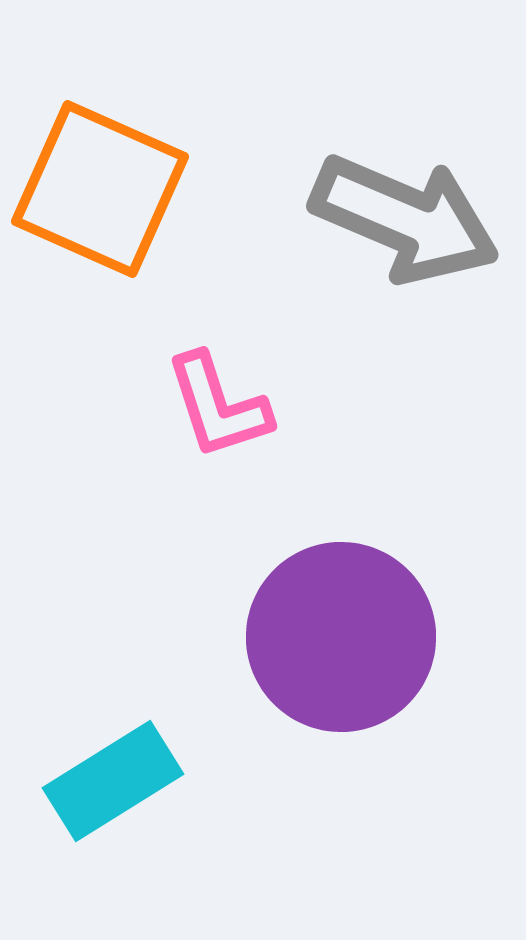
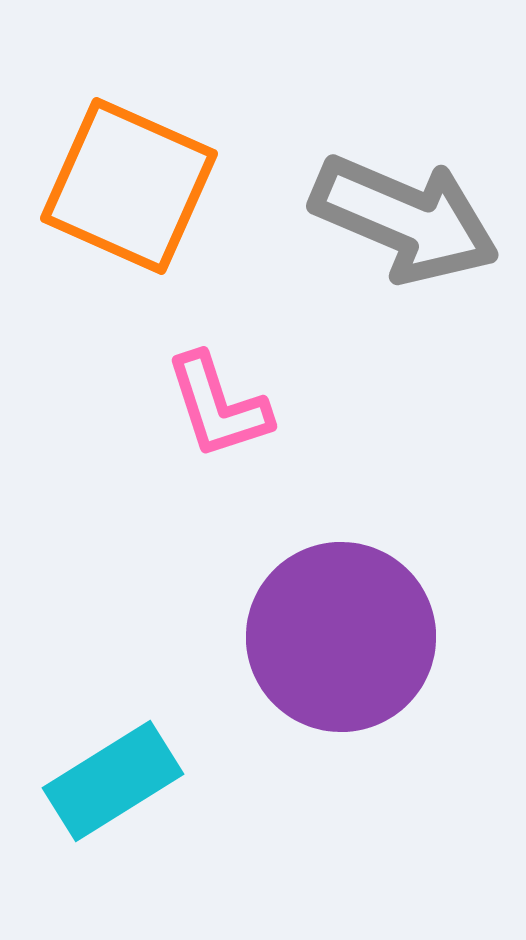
orange square: moved 29 px right, 3 px up
